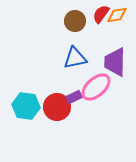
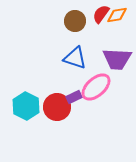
blue triangle: rotated 30 degrees clockwise
purple trapezoid: moved 2 px right, 3 px up; rotated 88 degrees counterclockwise
cyan hexagon: rotated 20 degrees clockwise
